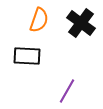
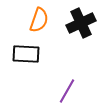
black cross: rotated 28 degrees clockwise
black rectangle: moved 1 px left, 2 px up
